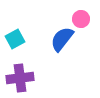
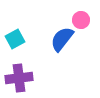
pink circle: moved 1 px down
purple cross: moved 1 px left
